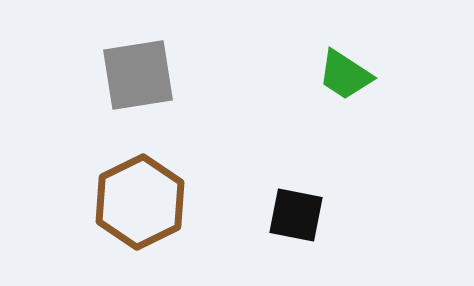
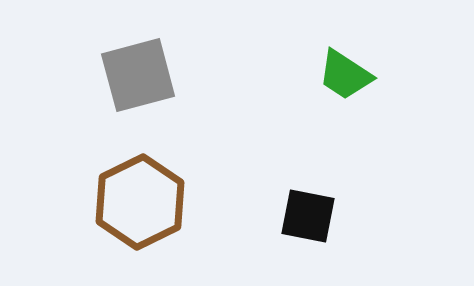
gray square: rotated 6 degrees counterclockwise
black square: moved 12 px right, 1 px down
